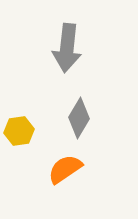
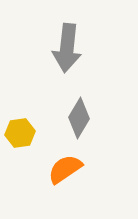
yellow hexagon: moved 1 px right, 2 px down
